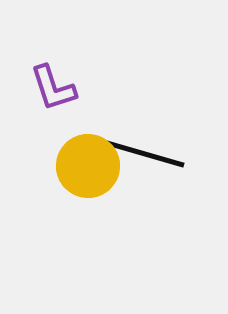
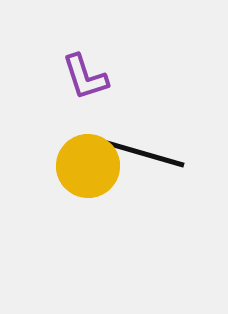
purple L-shape: moved 32 px right, 11 px up
